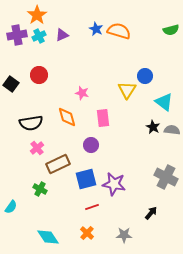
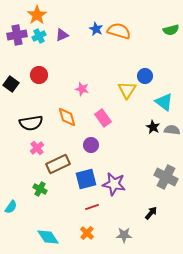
pink star: moved 4 px up
pink rectangle: rotated 30 degrees counterclockwise
